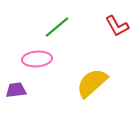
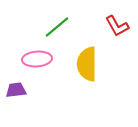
yellow semicircle: moved 5 px left, 19 px up; rotated 48 degrees counterclockwise
